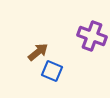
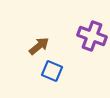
brown arrow: moved 1 px right, 6 px up
